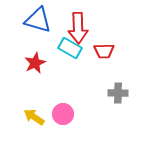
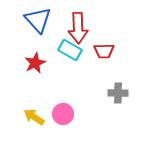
blue triangle: rotated 32 degrees clockwise
cyan rectangle: moved 2 px down
